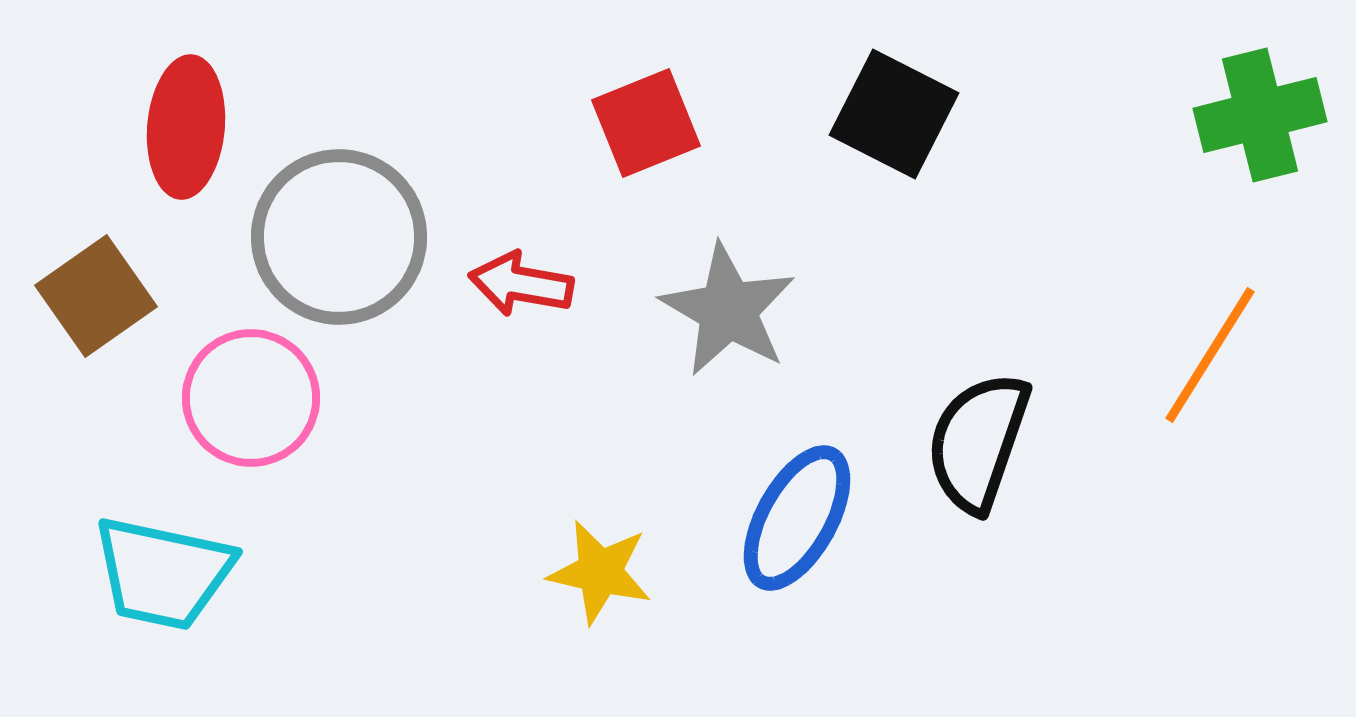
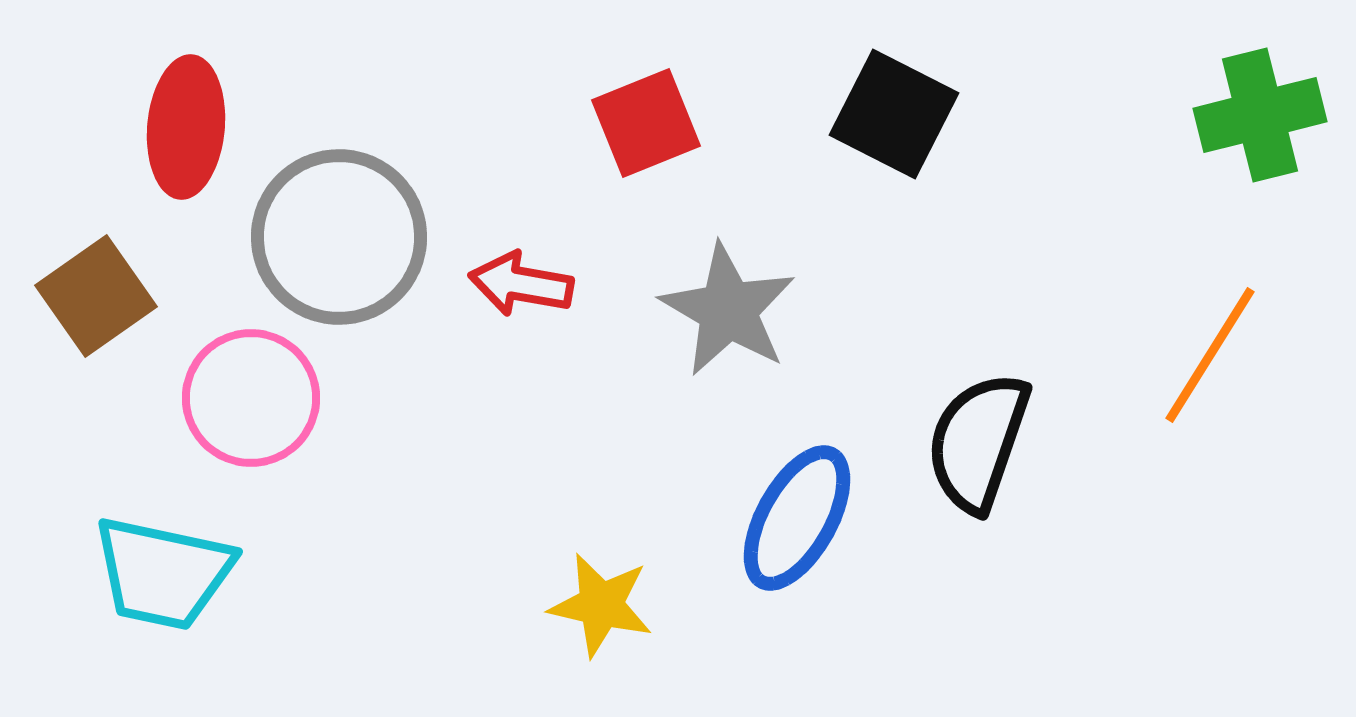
yellow star: moved 1 px right, 33 px down
